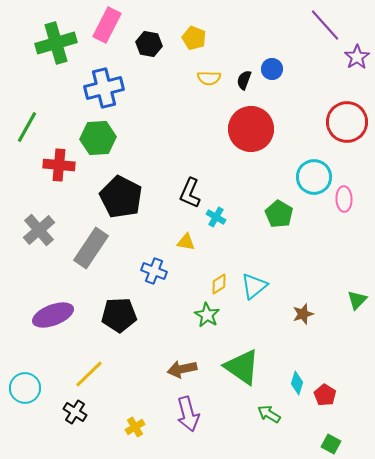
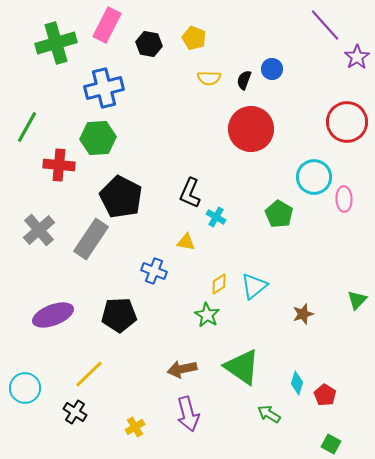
gray rectangle at (91, 248): moved 9 px up
